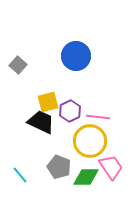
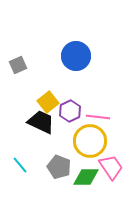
gray square: rotated 24 degrees clockwise
yellow square: rotated 25 degrees counterclockwise
cyan line: moved 10 px up
